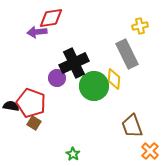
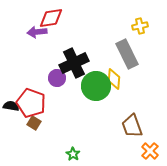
green circle: moved 2 px right
